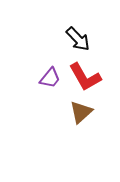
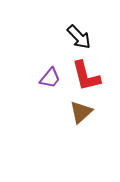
black arrow: moved 1 px right, 2 px up
red L-shape: moved 1 px right, 1 px up; rotated 16 degrees clockwise
